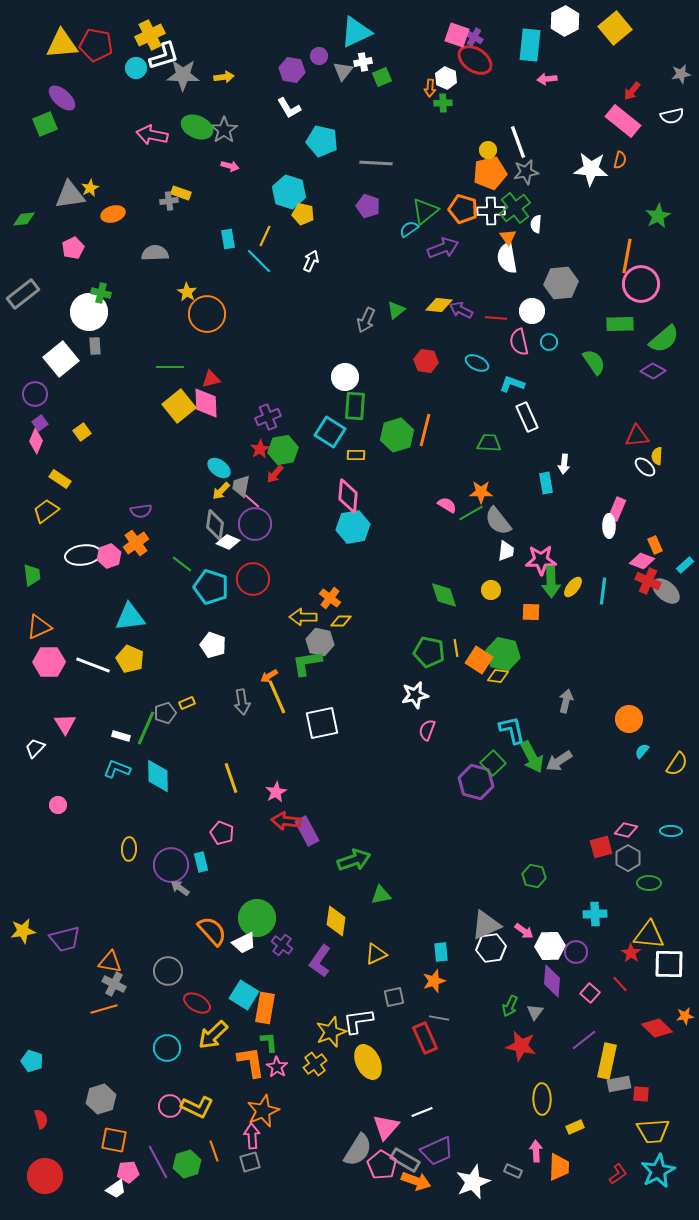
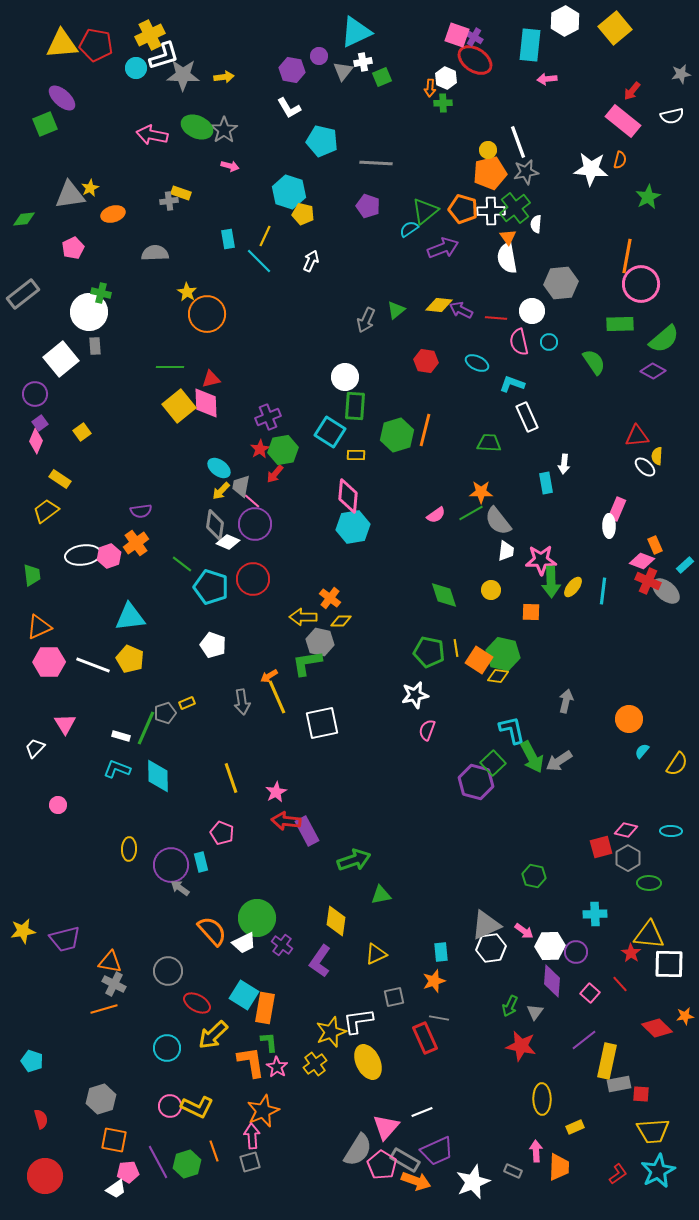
green star at (658, 216): moved 10 px left, 19 px up
pink semicircle at (447, 505): moved 11 px left, 10 px down; rotated 114 degrees clockwise
